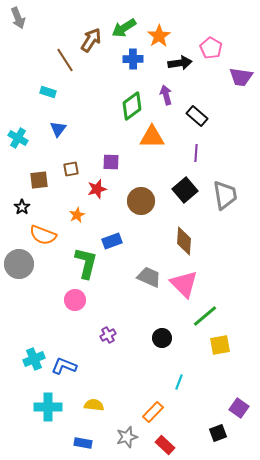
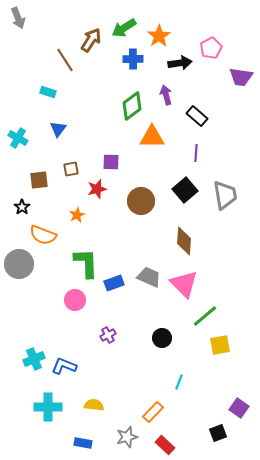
pink pentagon at (211, 48): rotated 15 degrees clockwise
blue rectangle at (112, 241): moved 2 px right, 42 px down
green L-shape at (86, 263): rotated 16 degrees counterclockwise
